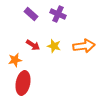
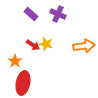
yellow star: moved 8 px left, 2 px up
orange star: moved 1 px down; rotated 24 degrees counterclockwise
